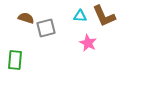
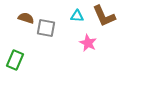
cyan triangle: moved 3 px left
gray square: rotated 24 degrees clockwise
green rectangle: rotated 18 degrees clockwise
